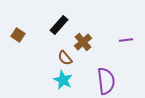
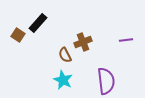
black rectangle: moved 21 px left, 2 px up
brown cross: rotated 18 degrees clockwise
brown semicircle: moved 3 px up; rotated 14 degrees clockwise
